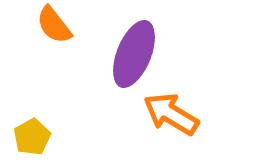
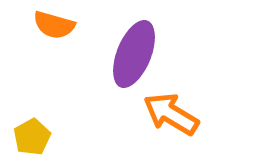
orange semicircle: rotated 36 degrees counterclockwise
